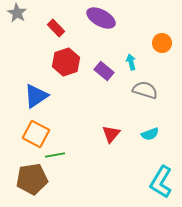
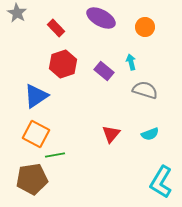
orange circle: moved 17 px left, 16 px up
red hexagon: moved 3 px left, 2 px down
